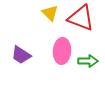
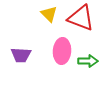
yellow triangle: moved 1 px left, 1 px down
purple trapezoid: rotated 30 degrees counterclockwise
